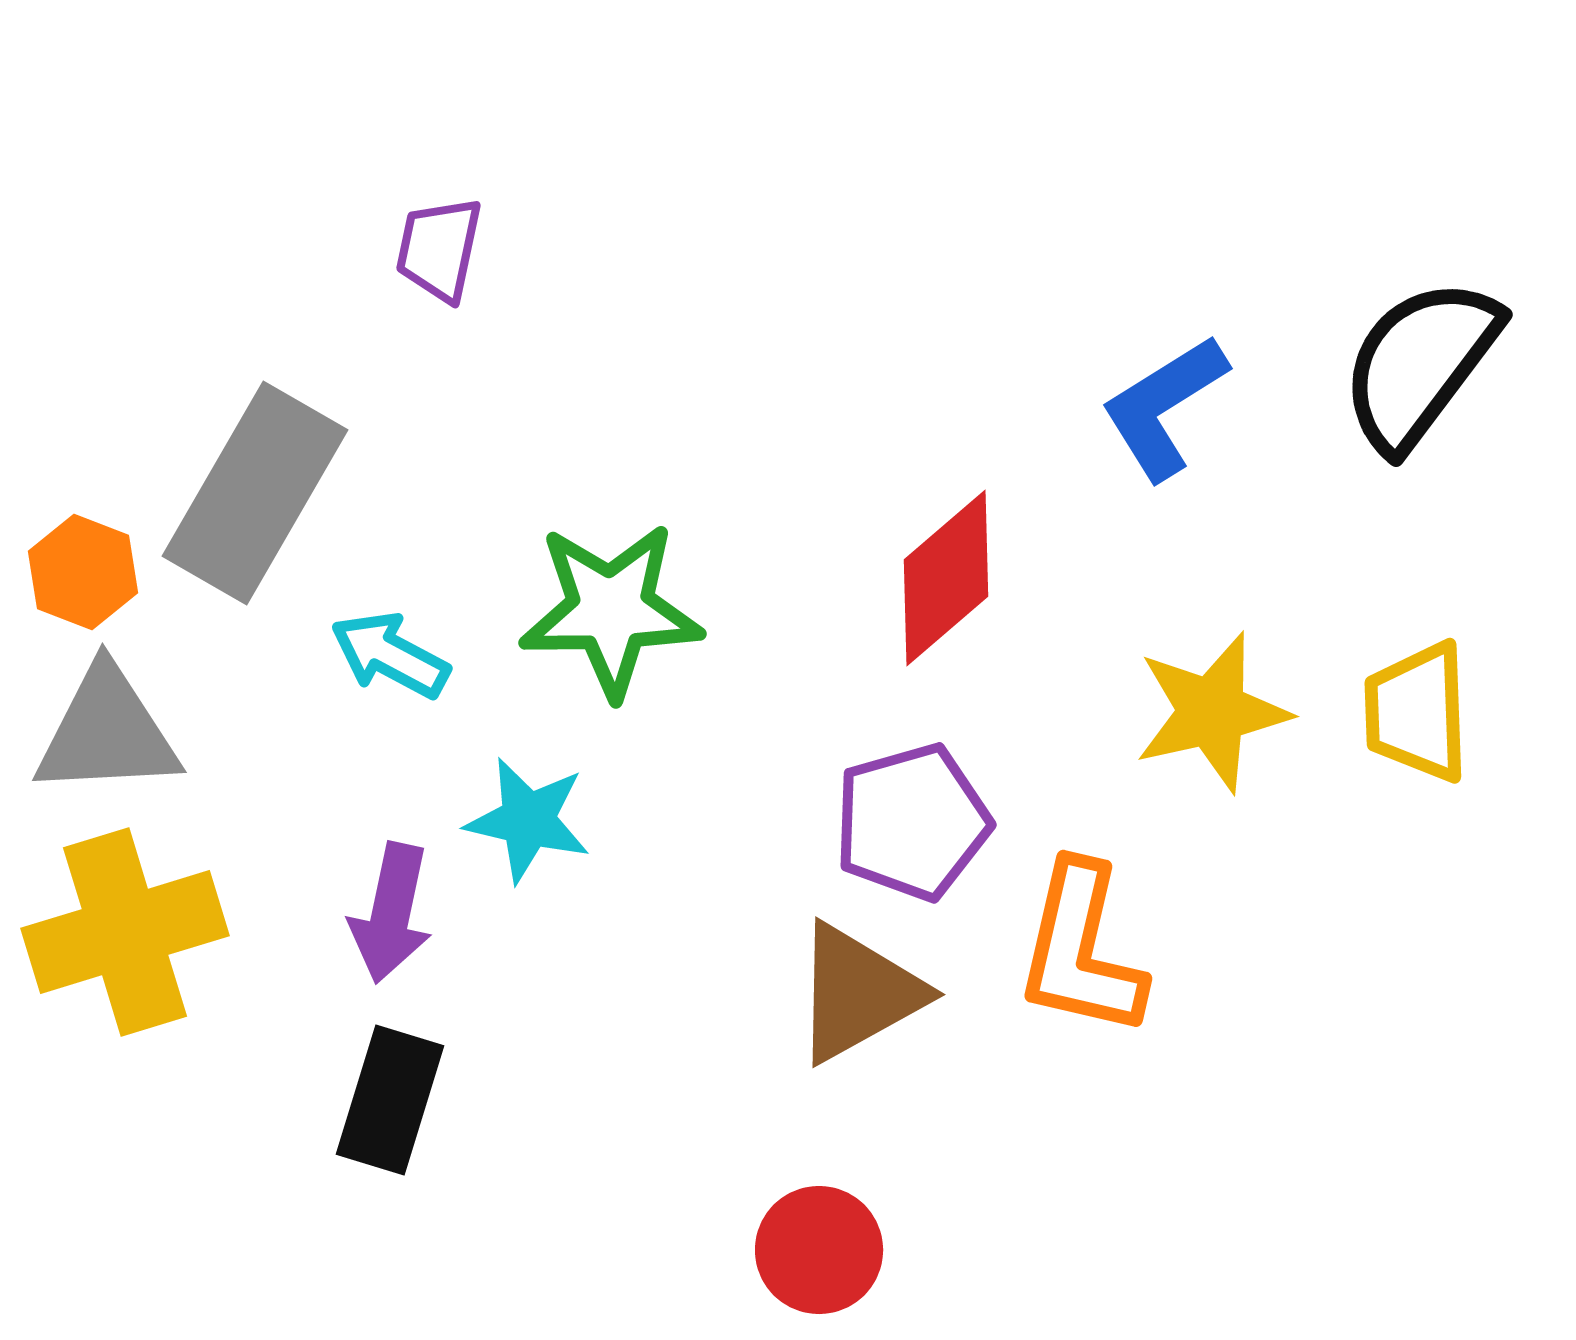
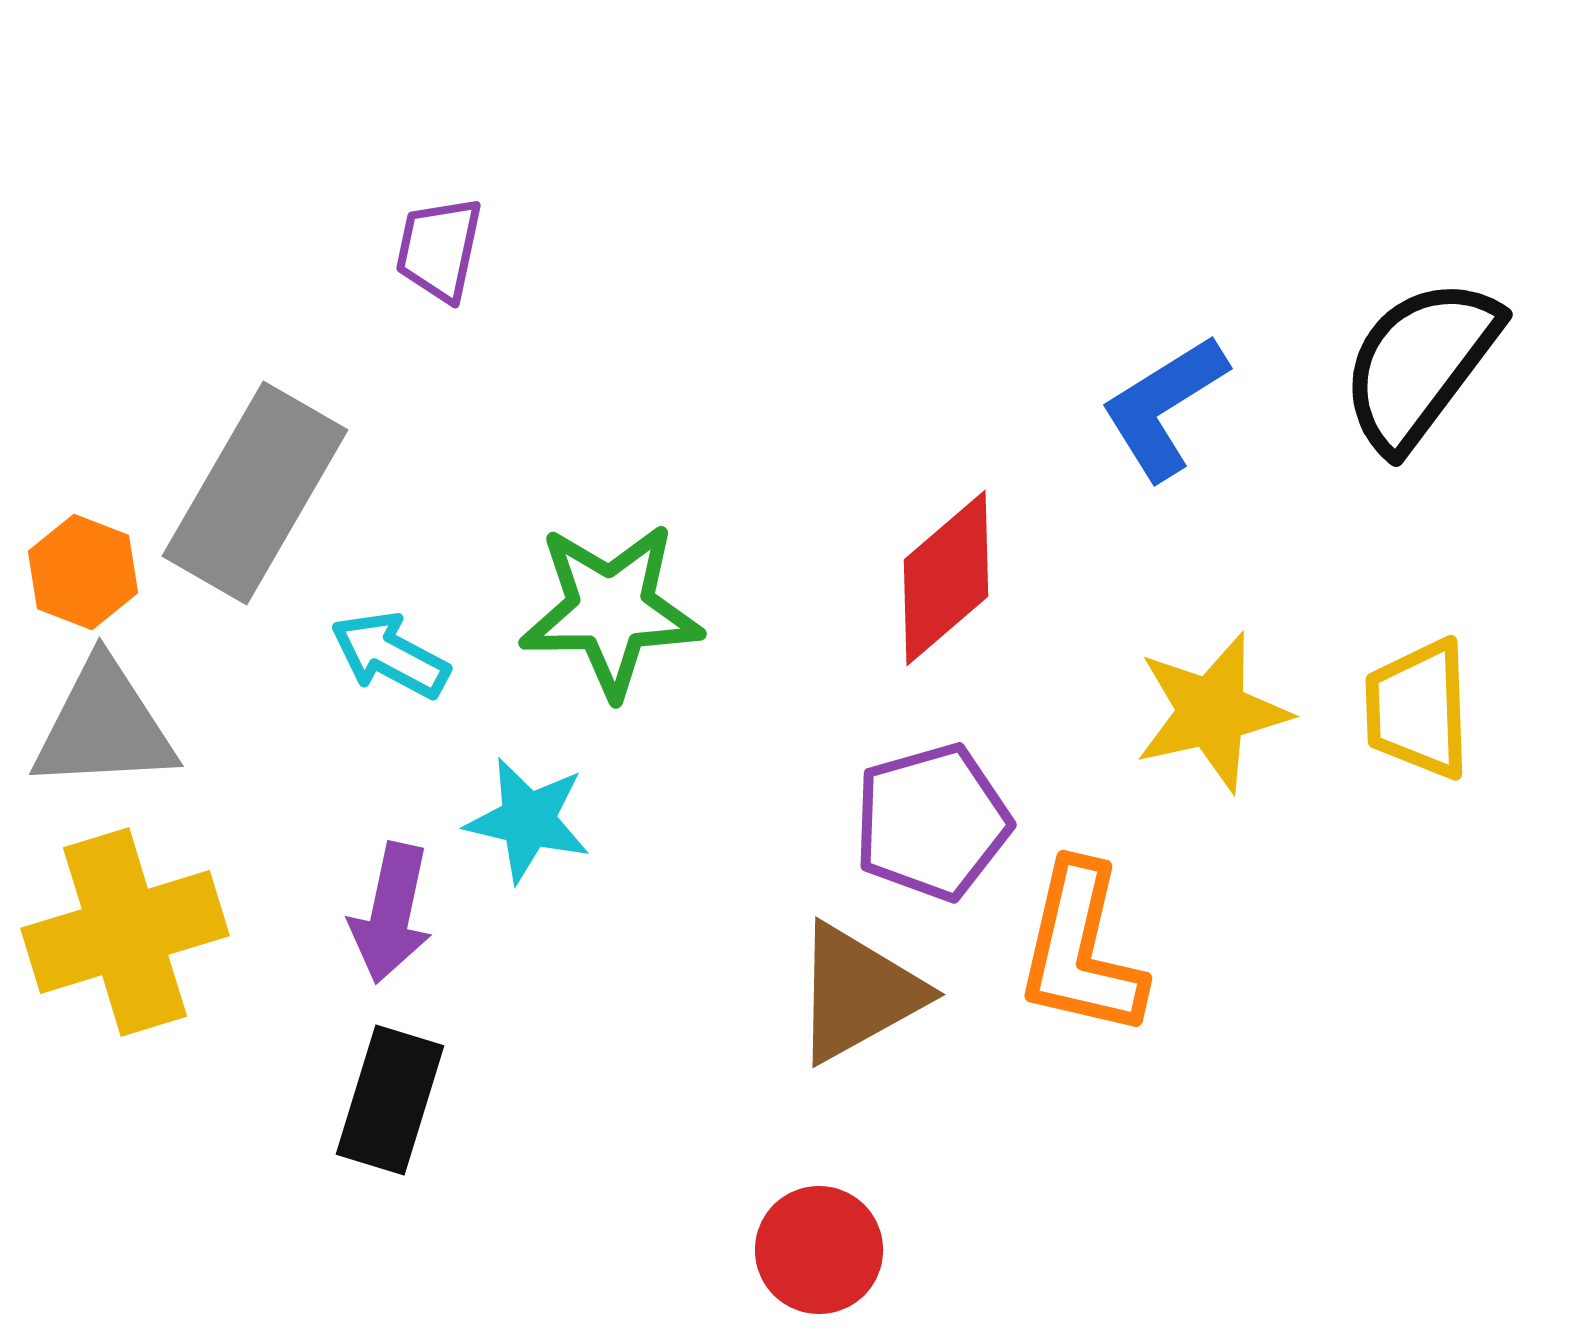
yellow trapezoid: moved 1 px right, 3 px up
gray triangle: moved 3 px left, 6 px up
purple pentagon: moved 20 px right
